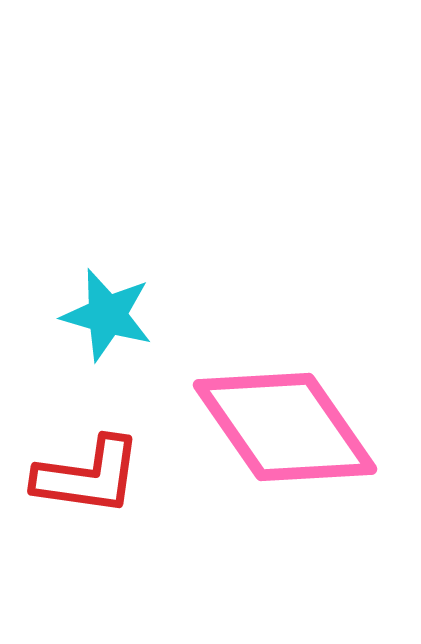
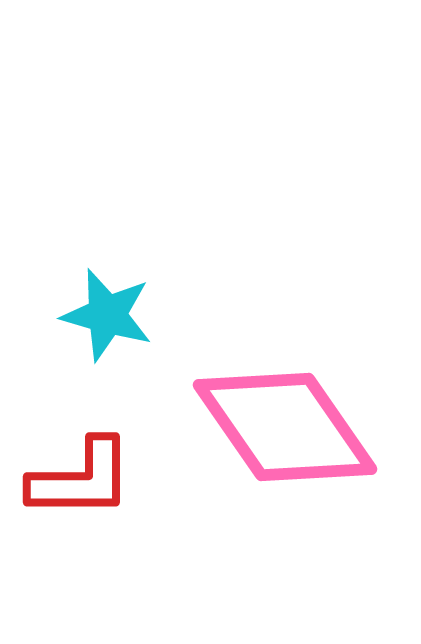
red L-shape: moved 7 px left, 3 px down; rotated 8 degrees counterclockwise
